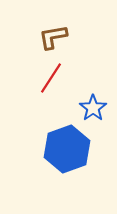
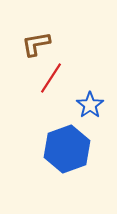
brown L-shape: moved 17 px left, 7 px down
blue star: moved 3 px left, 3 px up
